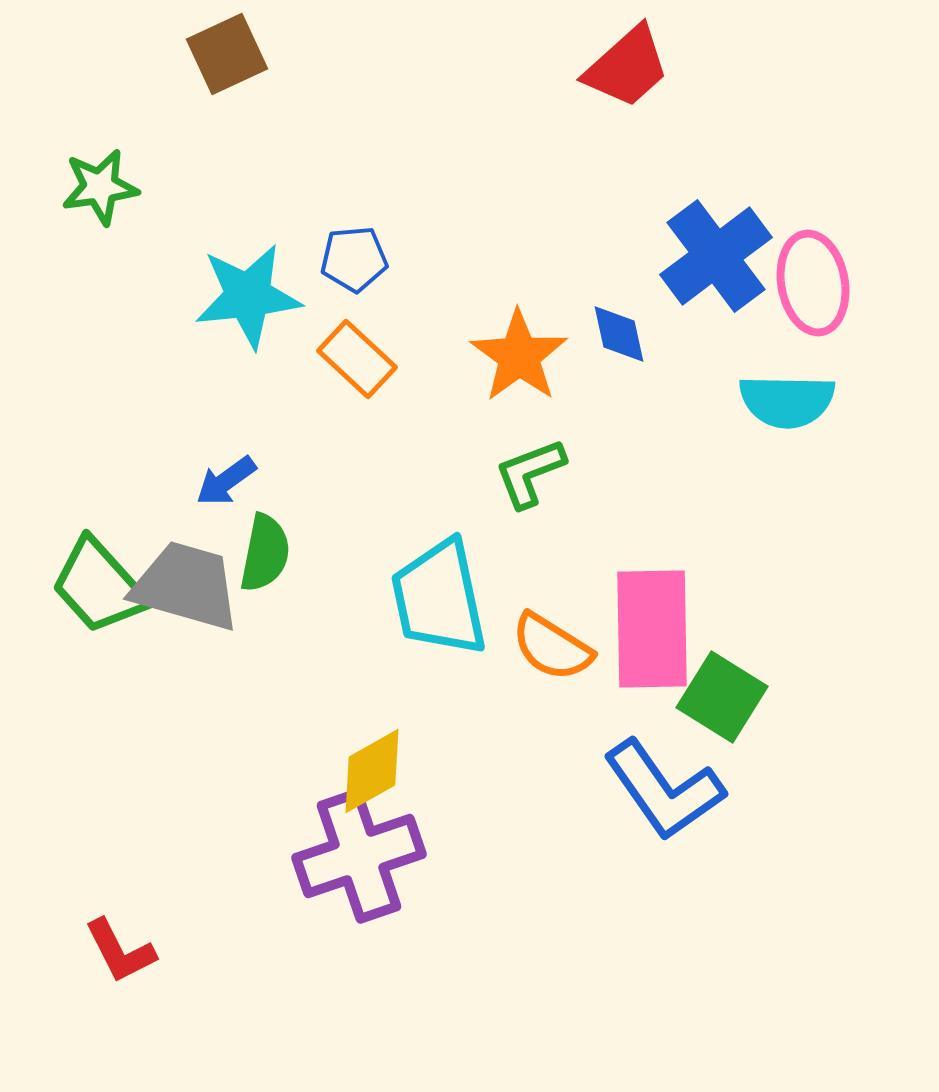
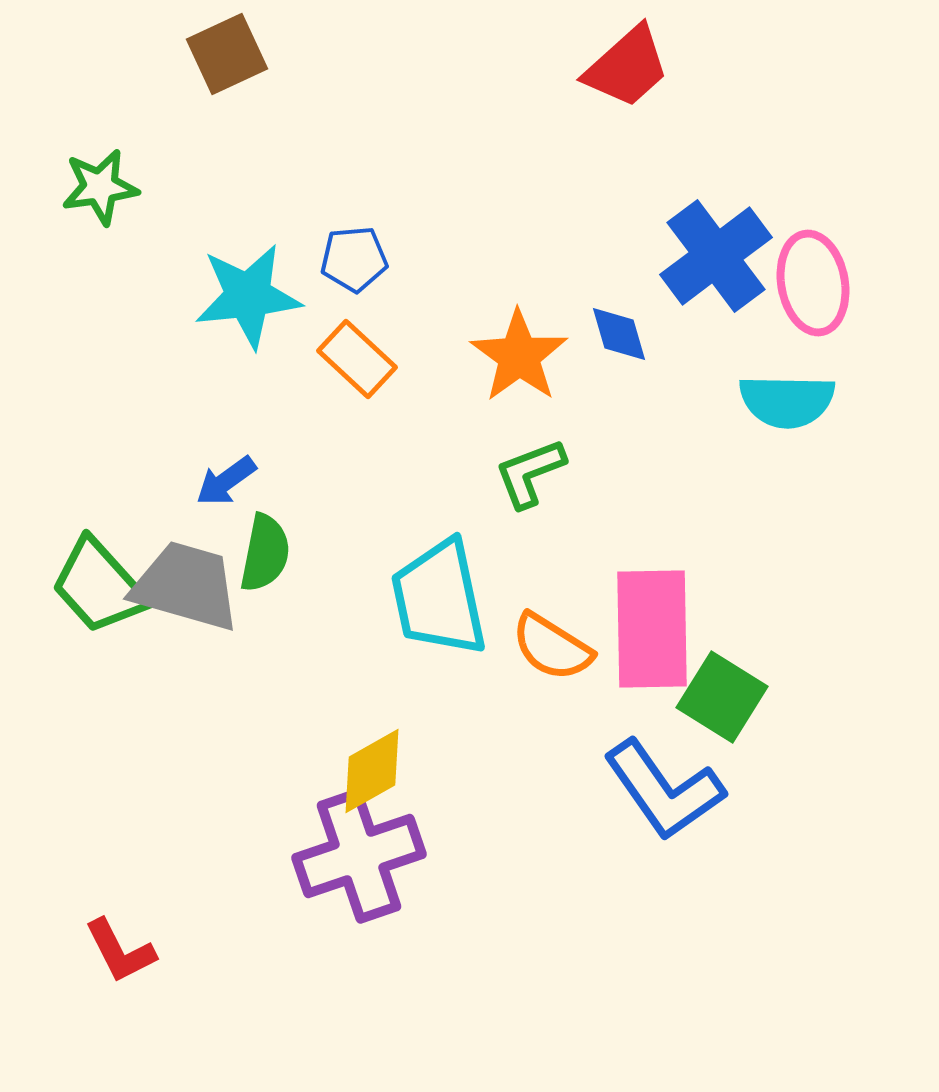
blue diamond: rotated 4 degrees counterclockwise
